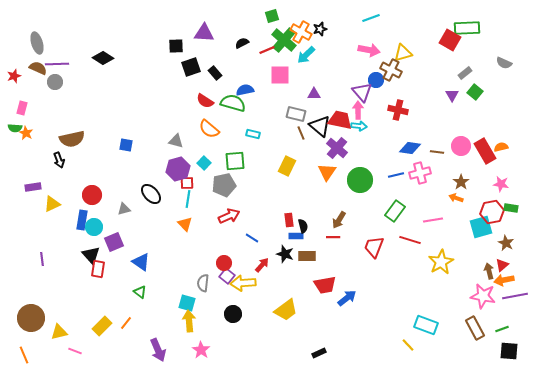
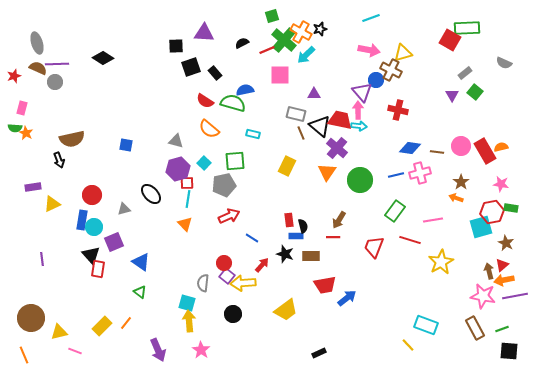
brown rectangle at (307, 256): moved 4 px right
